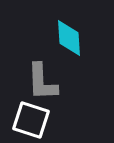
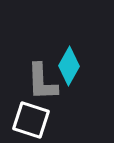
cyan diamond: moved 28 px down; rotated 33 degrees clockwise
